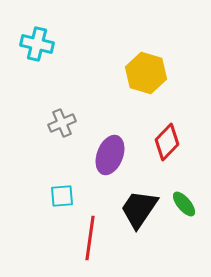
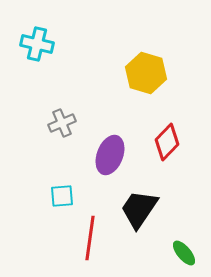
green ellipse: moved 49 px down
